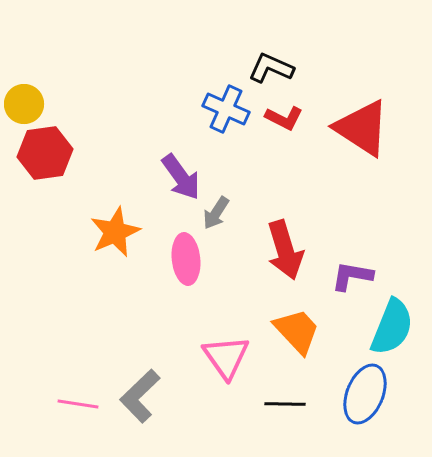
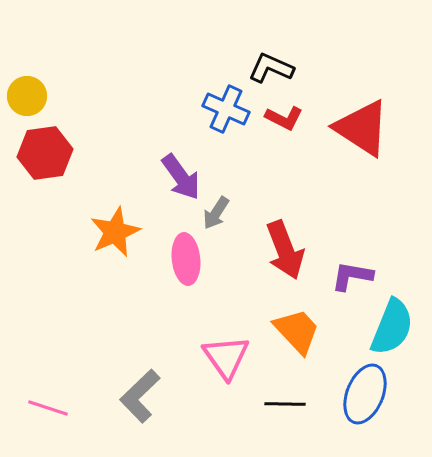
yellow circle: moved 3 px right, 8 px up
red arrow: rotated 4 degrees counterclockwise
pink line: moved 30 px left, 4 px down; rotated 9 degrees clockwise
